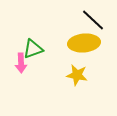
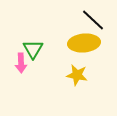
green triangle: rotated 40 degrees counterclockwise
